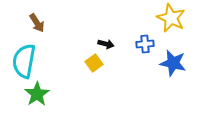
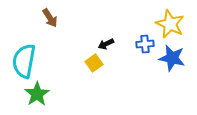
yellow star: moved 1 px left, 6 px down
brown arrow: moved 13 px right, 5 px up
black arrow: rotated 140 degrees clockwise
blue star: moved 1 px left, 5 px up
